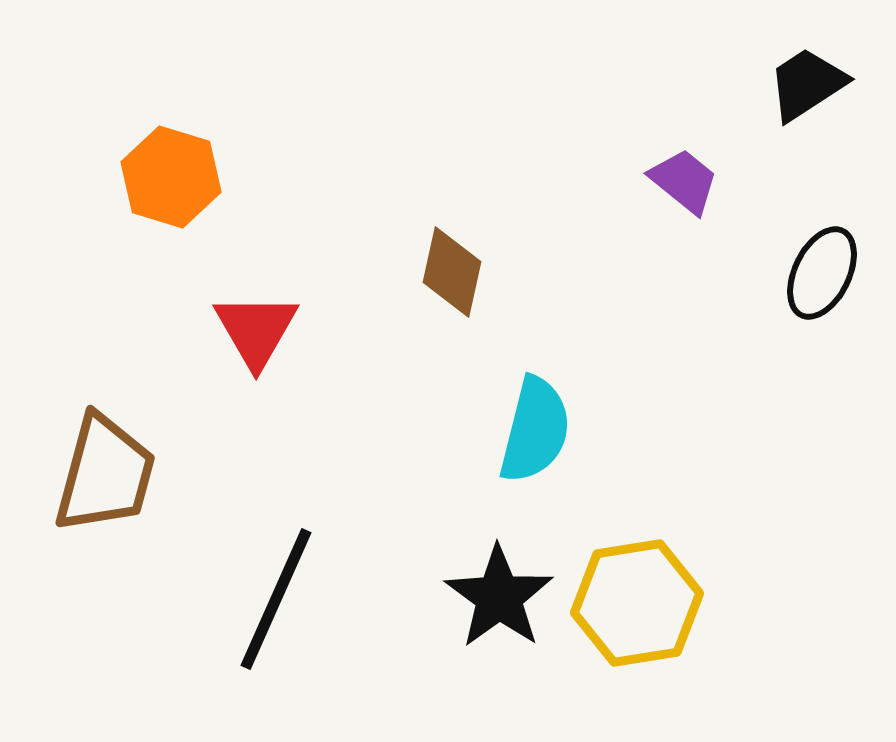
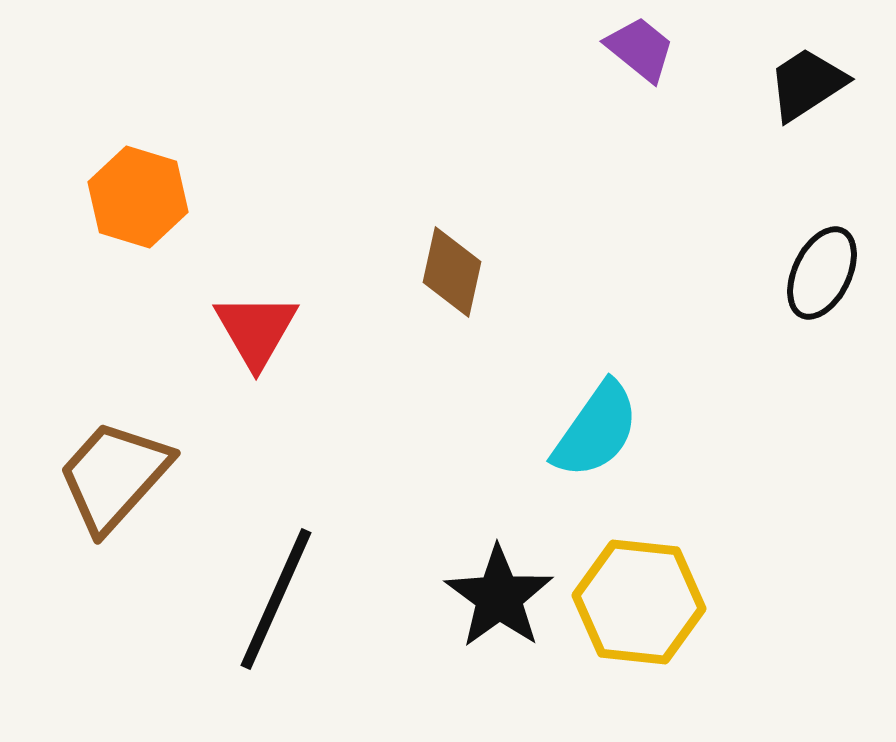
orange hexagon: moved 33 px left, 20 px down
purple trapezoid: moved 44 px left, 132 px up
cyan semicircle: moved 61 px right; rotated 21 degrees clockwise
brown trapezoid: moved 9 px right, 2 px down; rotated 153 degrees counterclockwise
yellow hexagon: moved 2 px right, 1 px up; rotated 15 degrees clockwise
